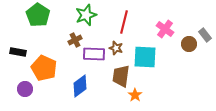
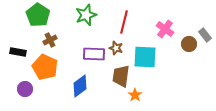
brown cross: moved 25 px left
orange pentagon: moved 1 px right, 1 px up
